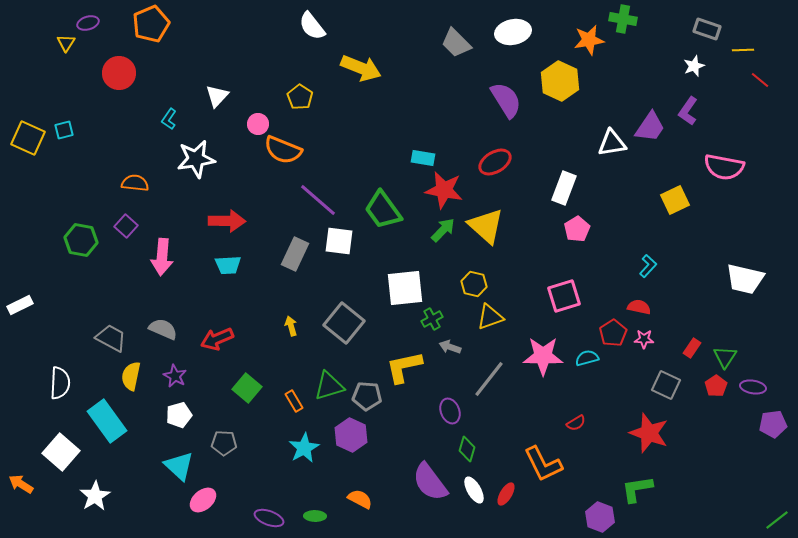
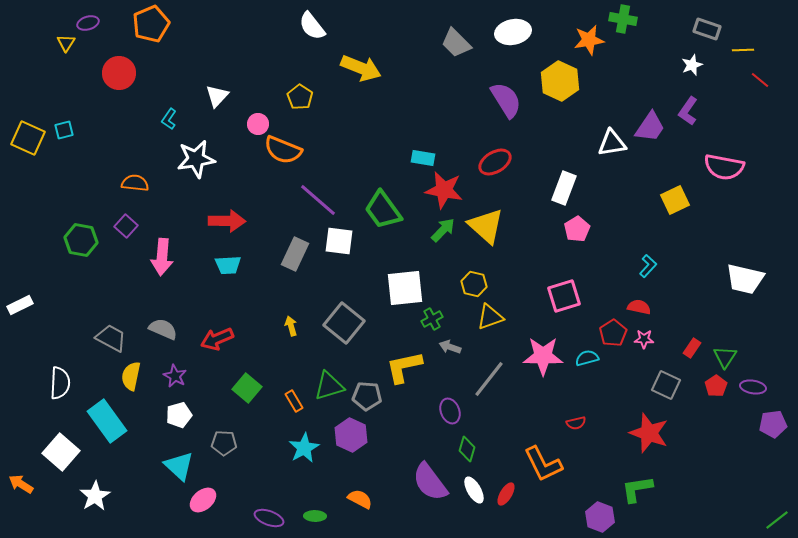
white star at (694, 66): moved 2 px left, 1 px up
red semicircle at (576, 423): rotated 18 degrees clockwise
